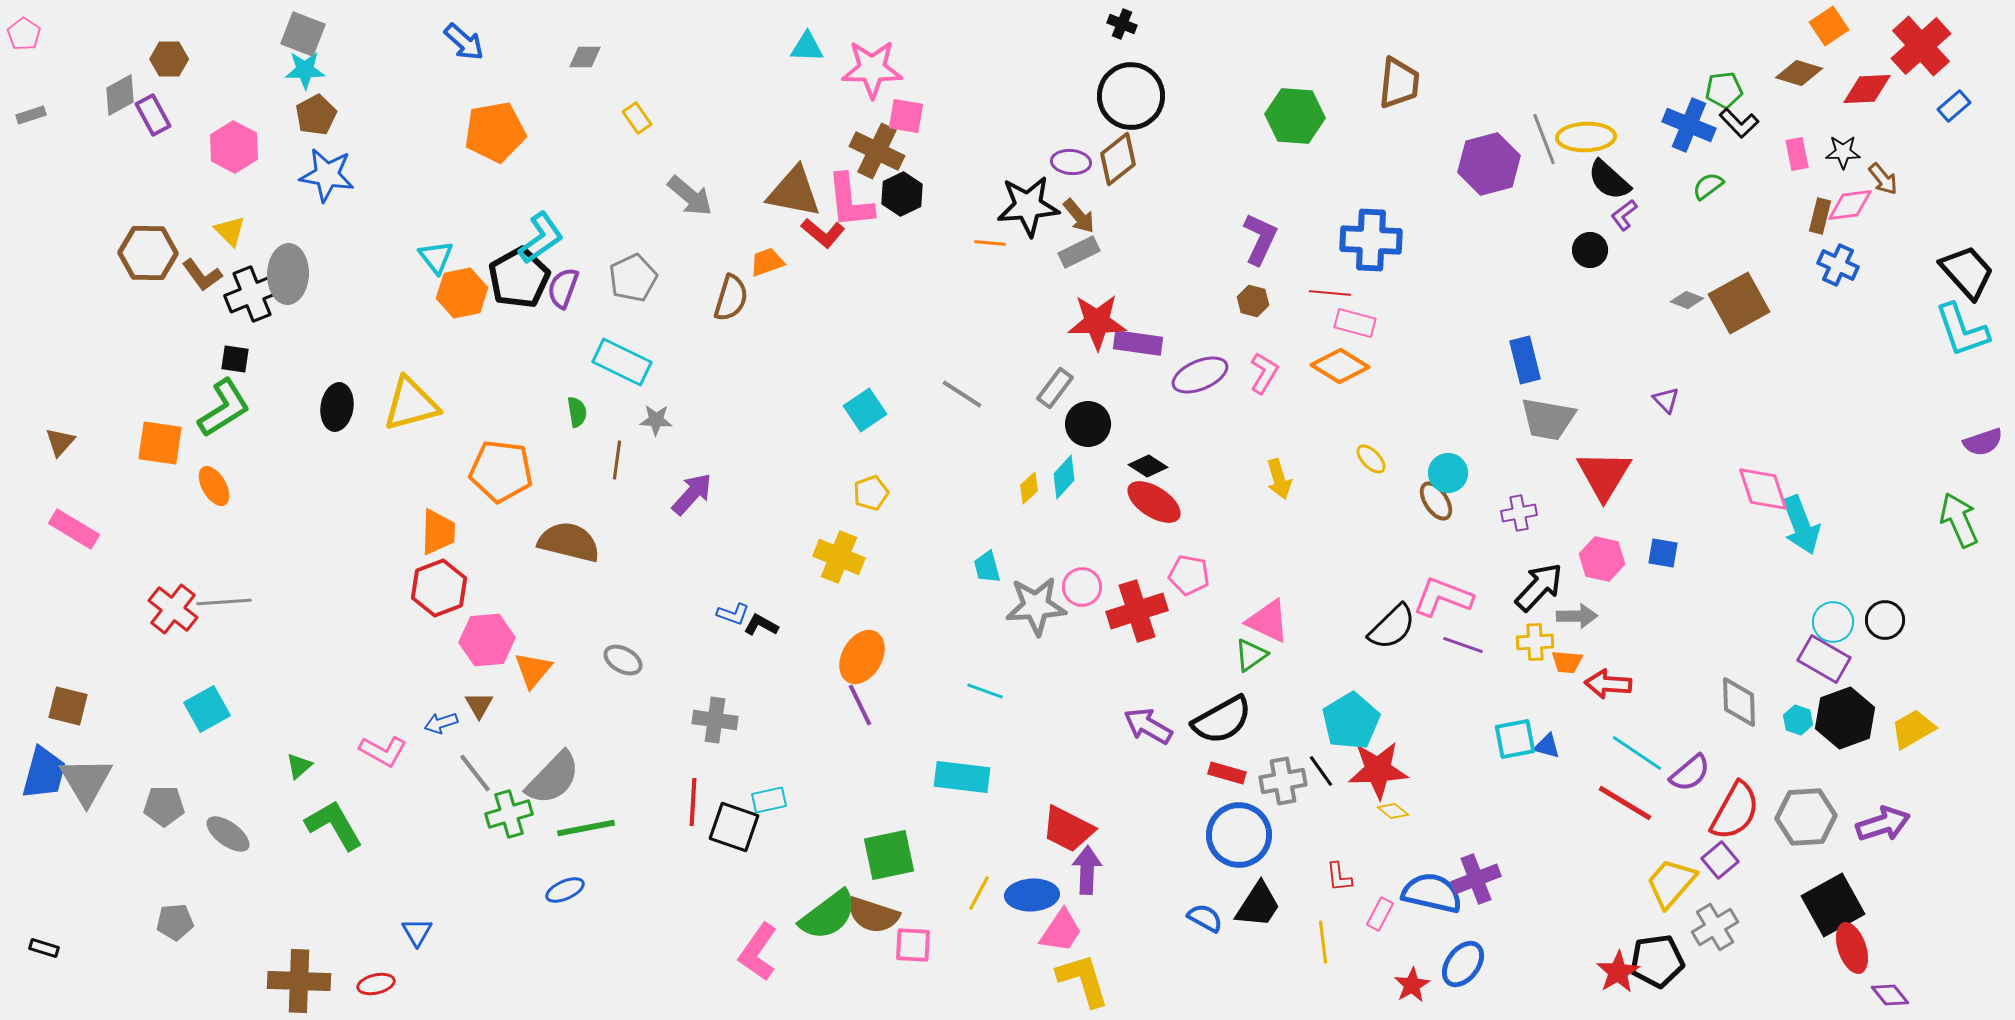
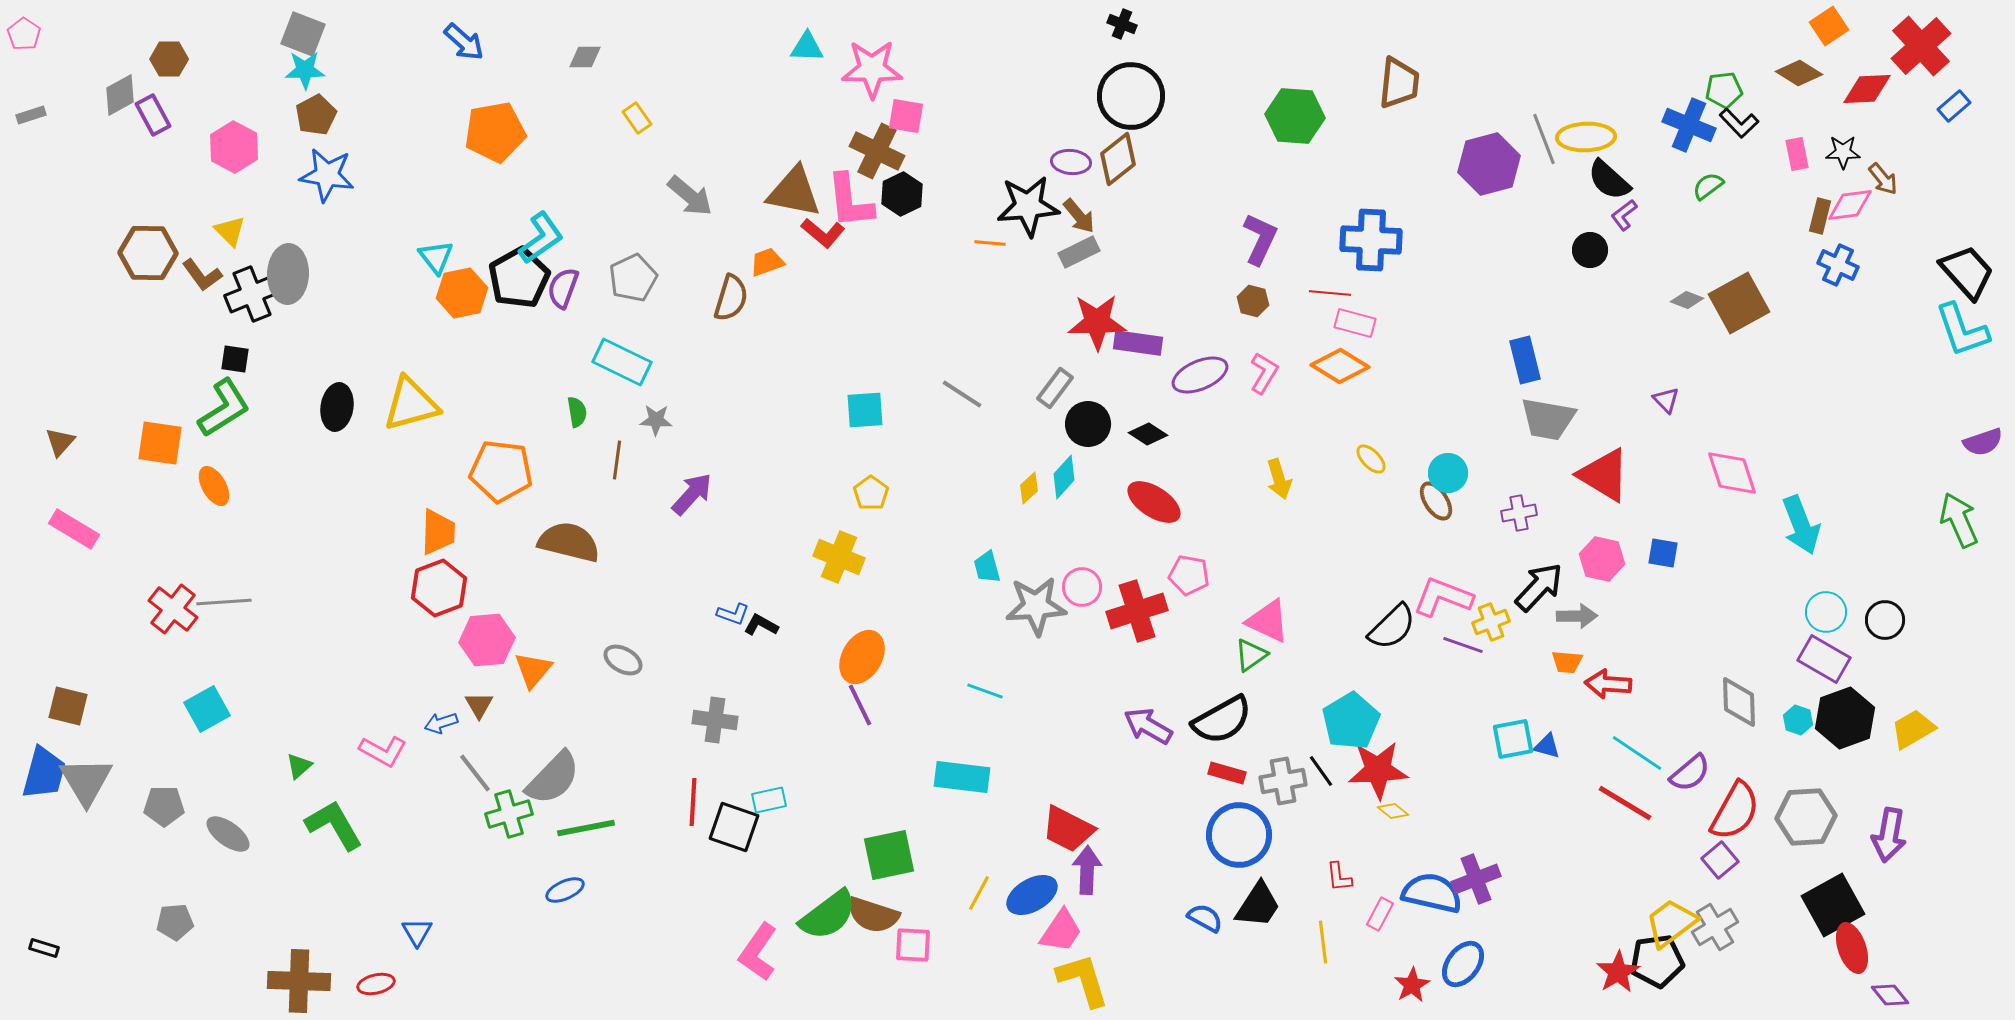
brown diamond at (1799, 73): rotated 15 degrees clockwise
cyan square at (865, 410): rotated 30 degrees clockwise
black diamond at (1148, 466): moved 32 px up
red triangle at (1604, 475): rotated 30 degrees counterclockwise
pink diamond at (1763, 489): moved 31 px left, 16 px up
yellow pentagon at (871, 493): rotated 16 degrees counterclockwise
cyan circle at (1833, 622): moved 7 px left, 10 px up
yellow cross at (1535, 642): moved 44 px left, 20 px up; rotated 18 degrees counterclockwise
cyan square at (1515, 739): moved 2 px left
purple arrow at (1883, 824): moved 6 px right, 11 px down; rotated 118 degrees clockwise
yellow trapezoid at (1671, 883): moved 40 px down; rotated 12 degrees clockwise
blue ellipse at (1032, 895): rotated 27 degrees counterclockwise
